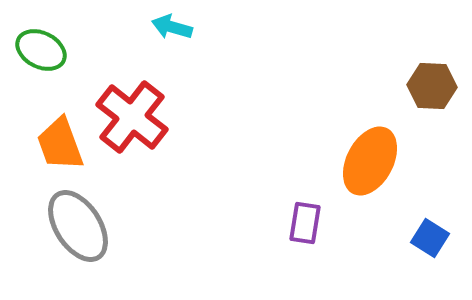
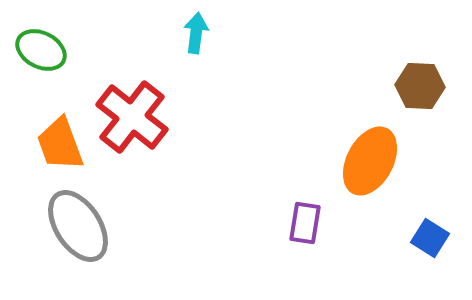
cyan arrow: moved 24 px right, 6 px down; rotated 81 degrees clockwise
brown hexagon: moved 12 px left
